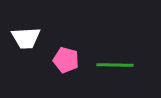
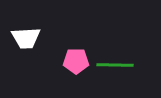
pink pentagon: moved 10 px right, 1 px down; rotated 15 degrees counterclockwise
